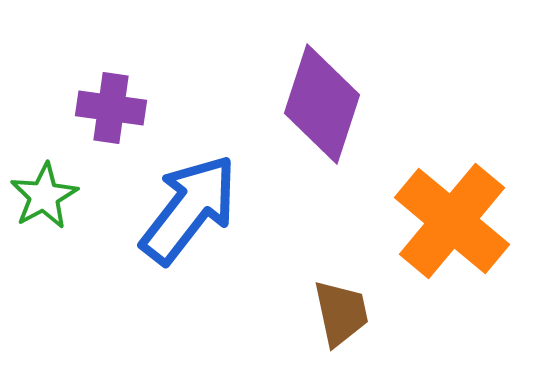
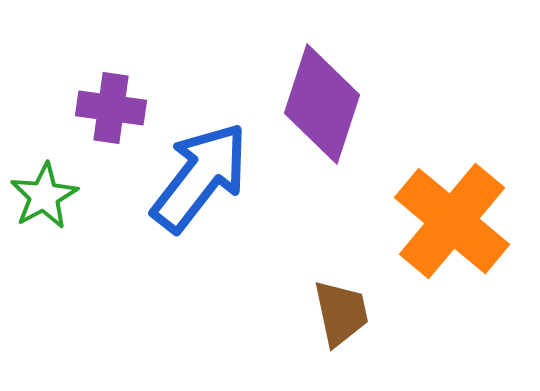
blue arrow: moved 11 px right, 32 px up
